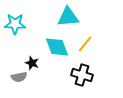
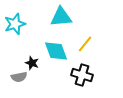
cyan triangle: moved 7 px left
cyan star: rotated 20 degrees counterclockwise
cyan diamond: moved 1 px left, 4 px down
